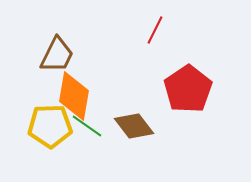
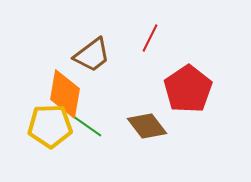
red line: moved 5 px left, 8 px down
brown trapezoid: moved 35 px right; rotated 27 degrees clockwise
orange diamond: moved 9 px left, 2 px up
brown diamond: moved 13 px right
